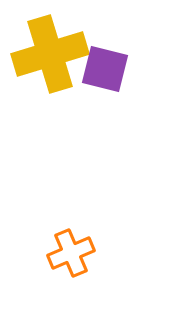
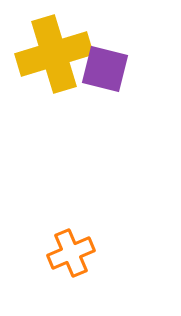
yellow cross: moved 4 px right
